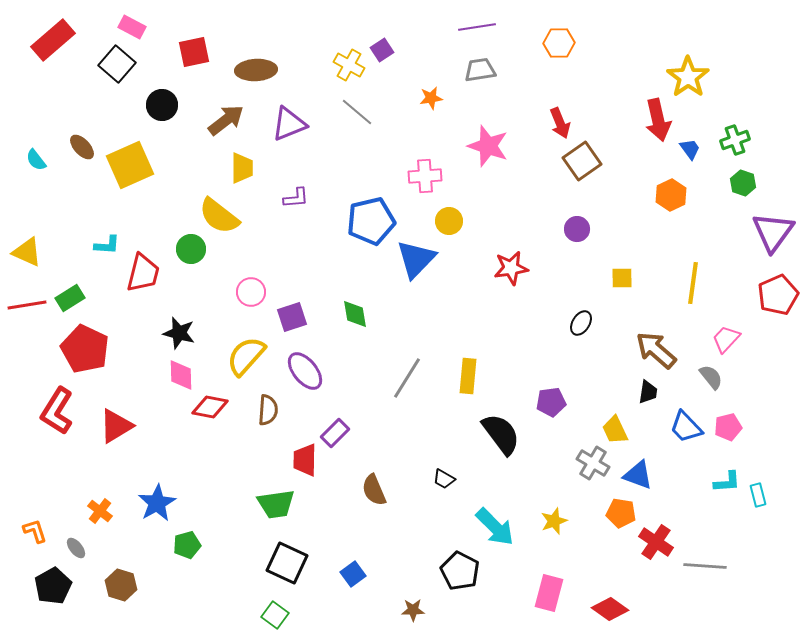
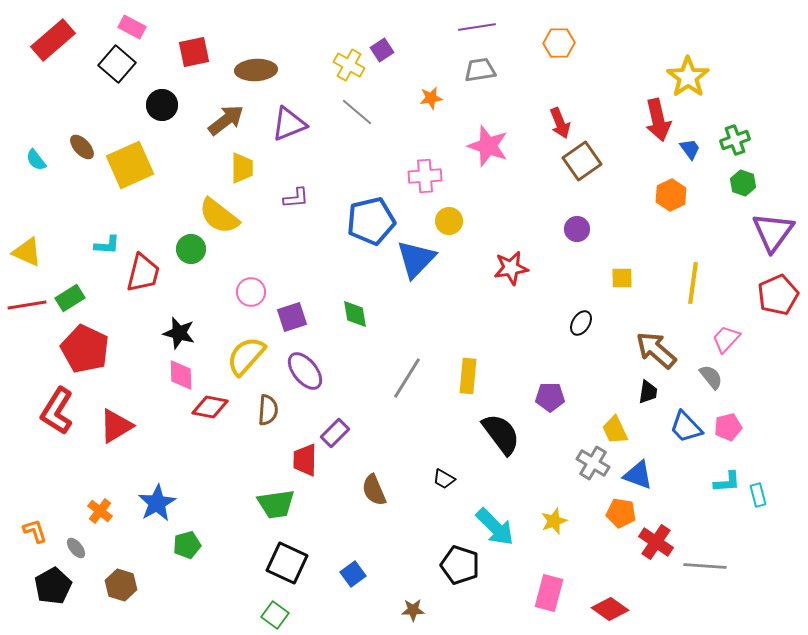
purple pentagon at (551, 402): moved 1 px left, 5 px up; rotated 8 degrees clockwise
black pentagon at (460, 571): moved 6 px up; rotated 9 degrees counterclockwise
